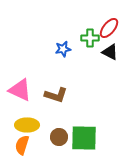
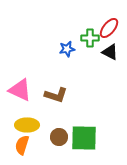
blue star: moved 4 px right
